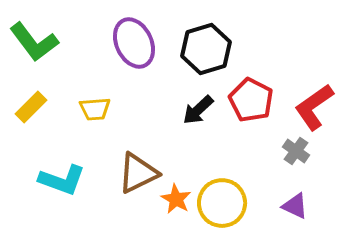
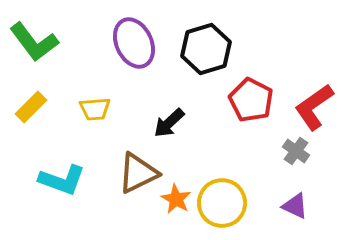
black arrow: moved 29 px left, 13 px down
